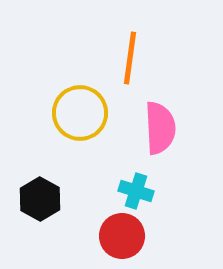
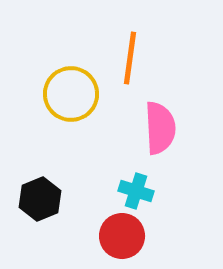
yellow circle: moved 9 px left, 19 px up
black hexagon: rotated 9 degrees clockwise
